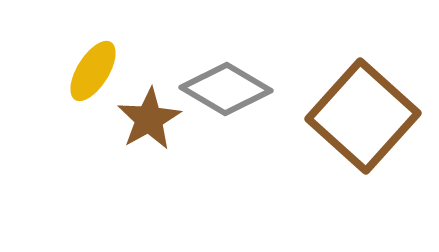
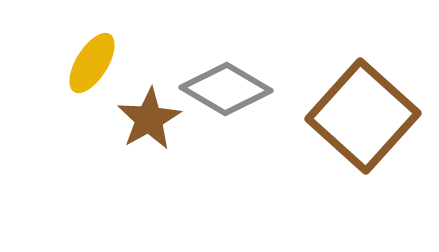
yellow ellipse: moved 1 px left, 8 px up
